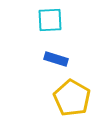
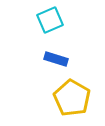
cyan square: rotated 20 degrees counterclockwise
